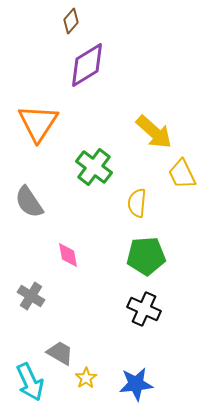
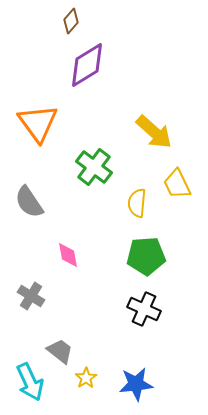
orange triangle: rotated 9 degrees counterclockwise
yellow trapezoid: moved 5 px left, 10 px down
gray trapezoid: moved 2 px up; rotated 8 degrees clockwise
